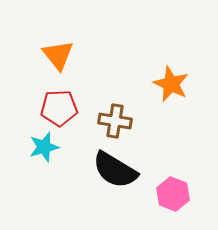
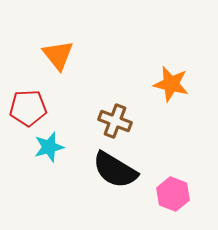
orange star: rotated 12 degrees counterclockwise
red pentagon: moved 31 px left
brown cross: rotated 12 degrees clockwise
cyan star: moved 5 px right
